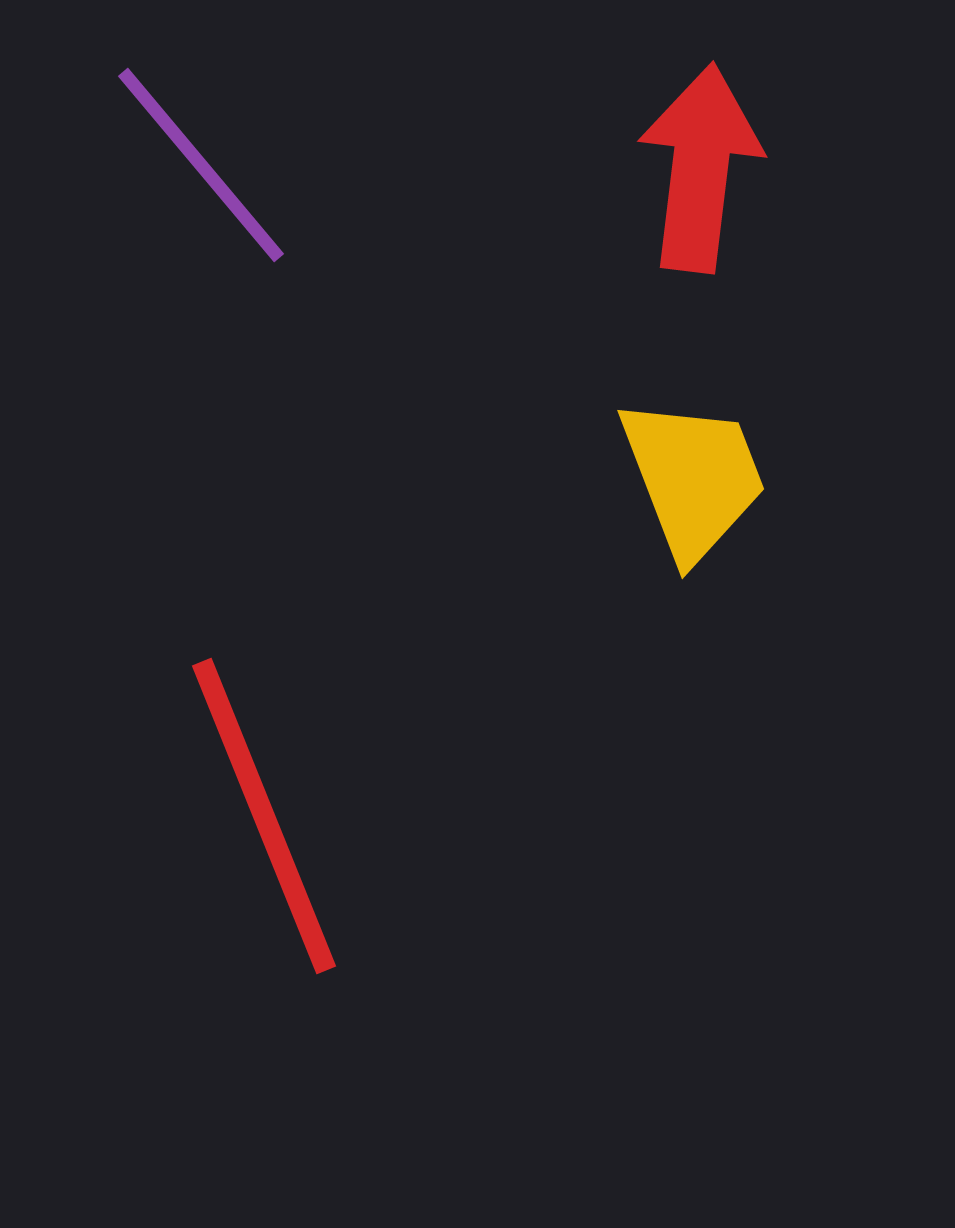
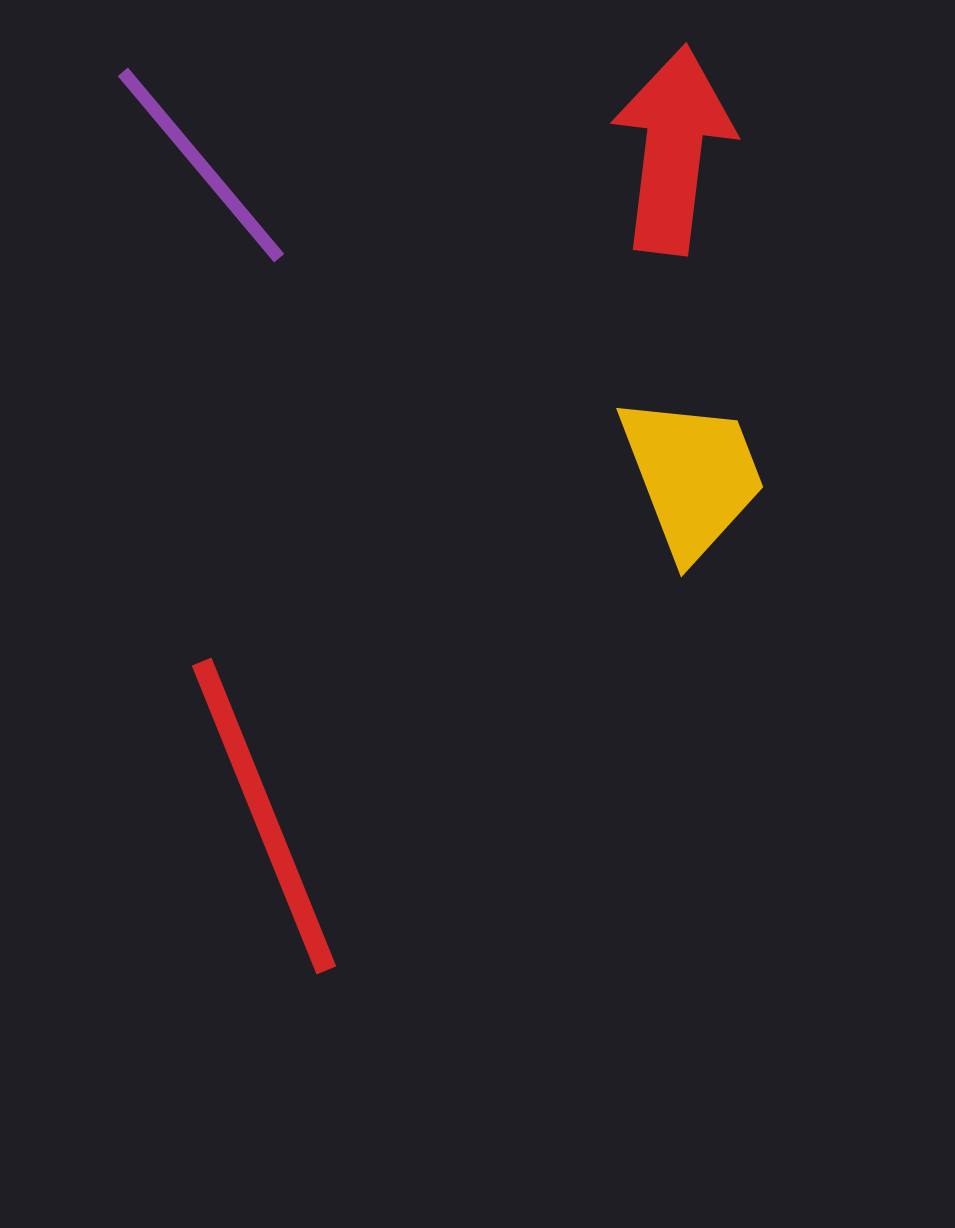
red arrow: moved 27 px left, 18 px up
yellow trapezoid: moved 1 px left, 2 px up
